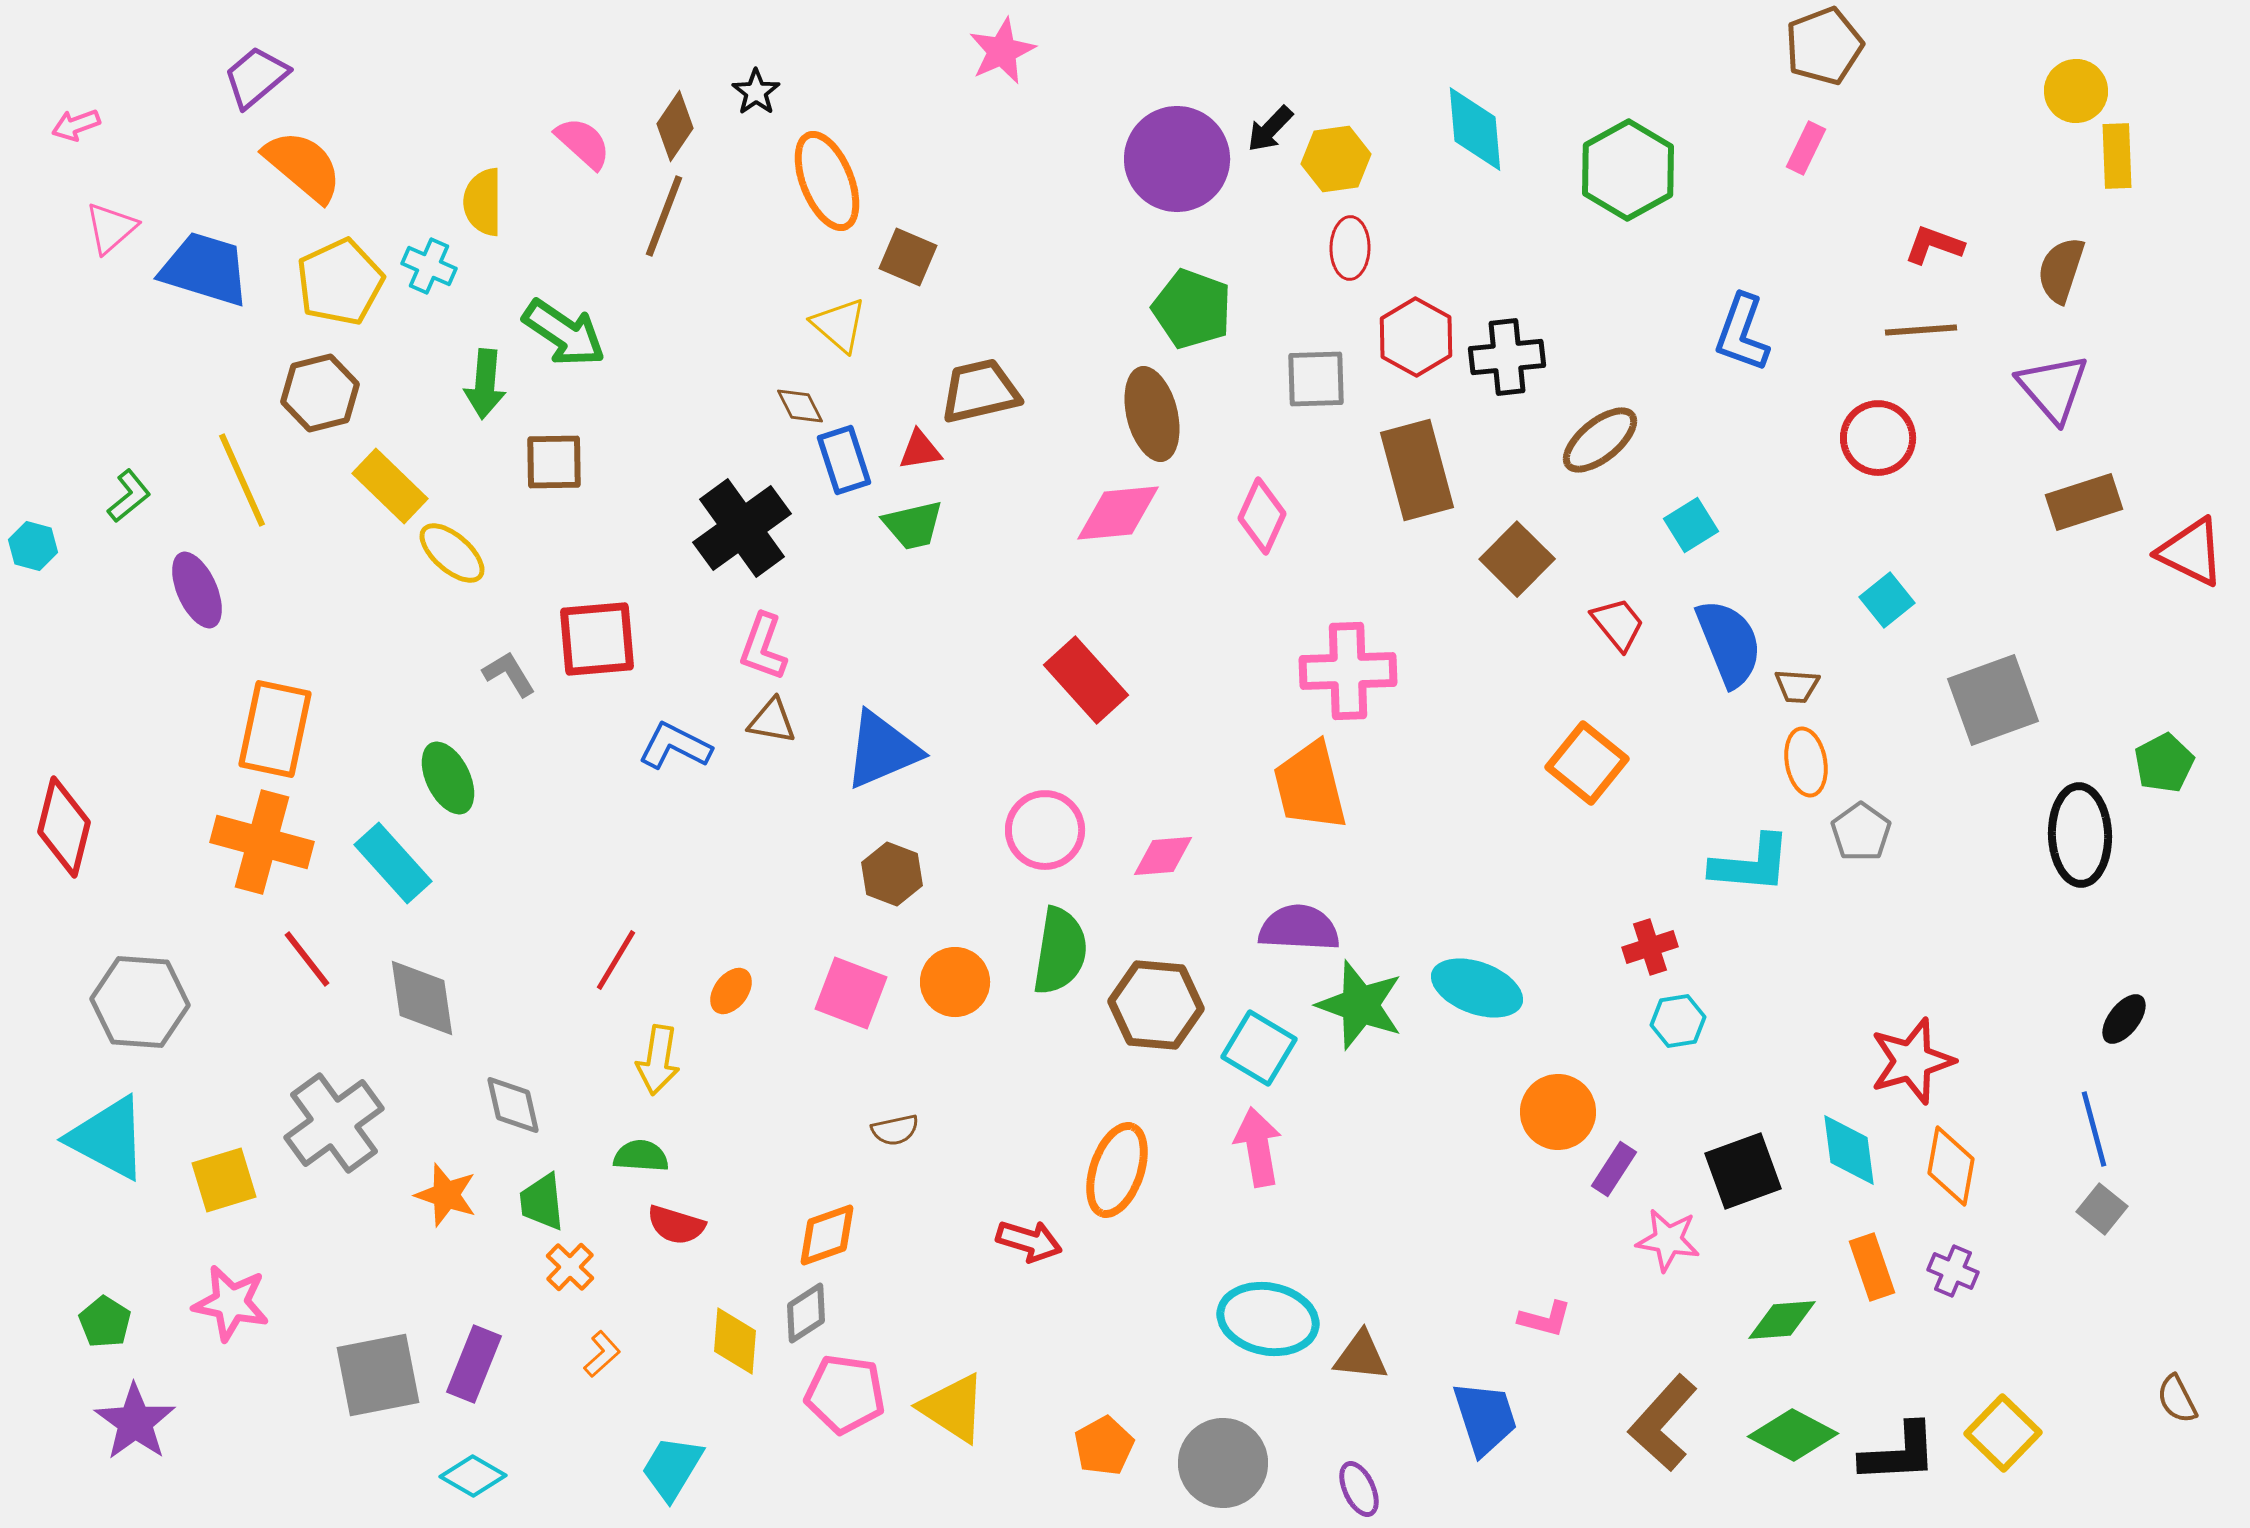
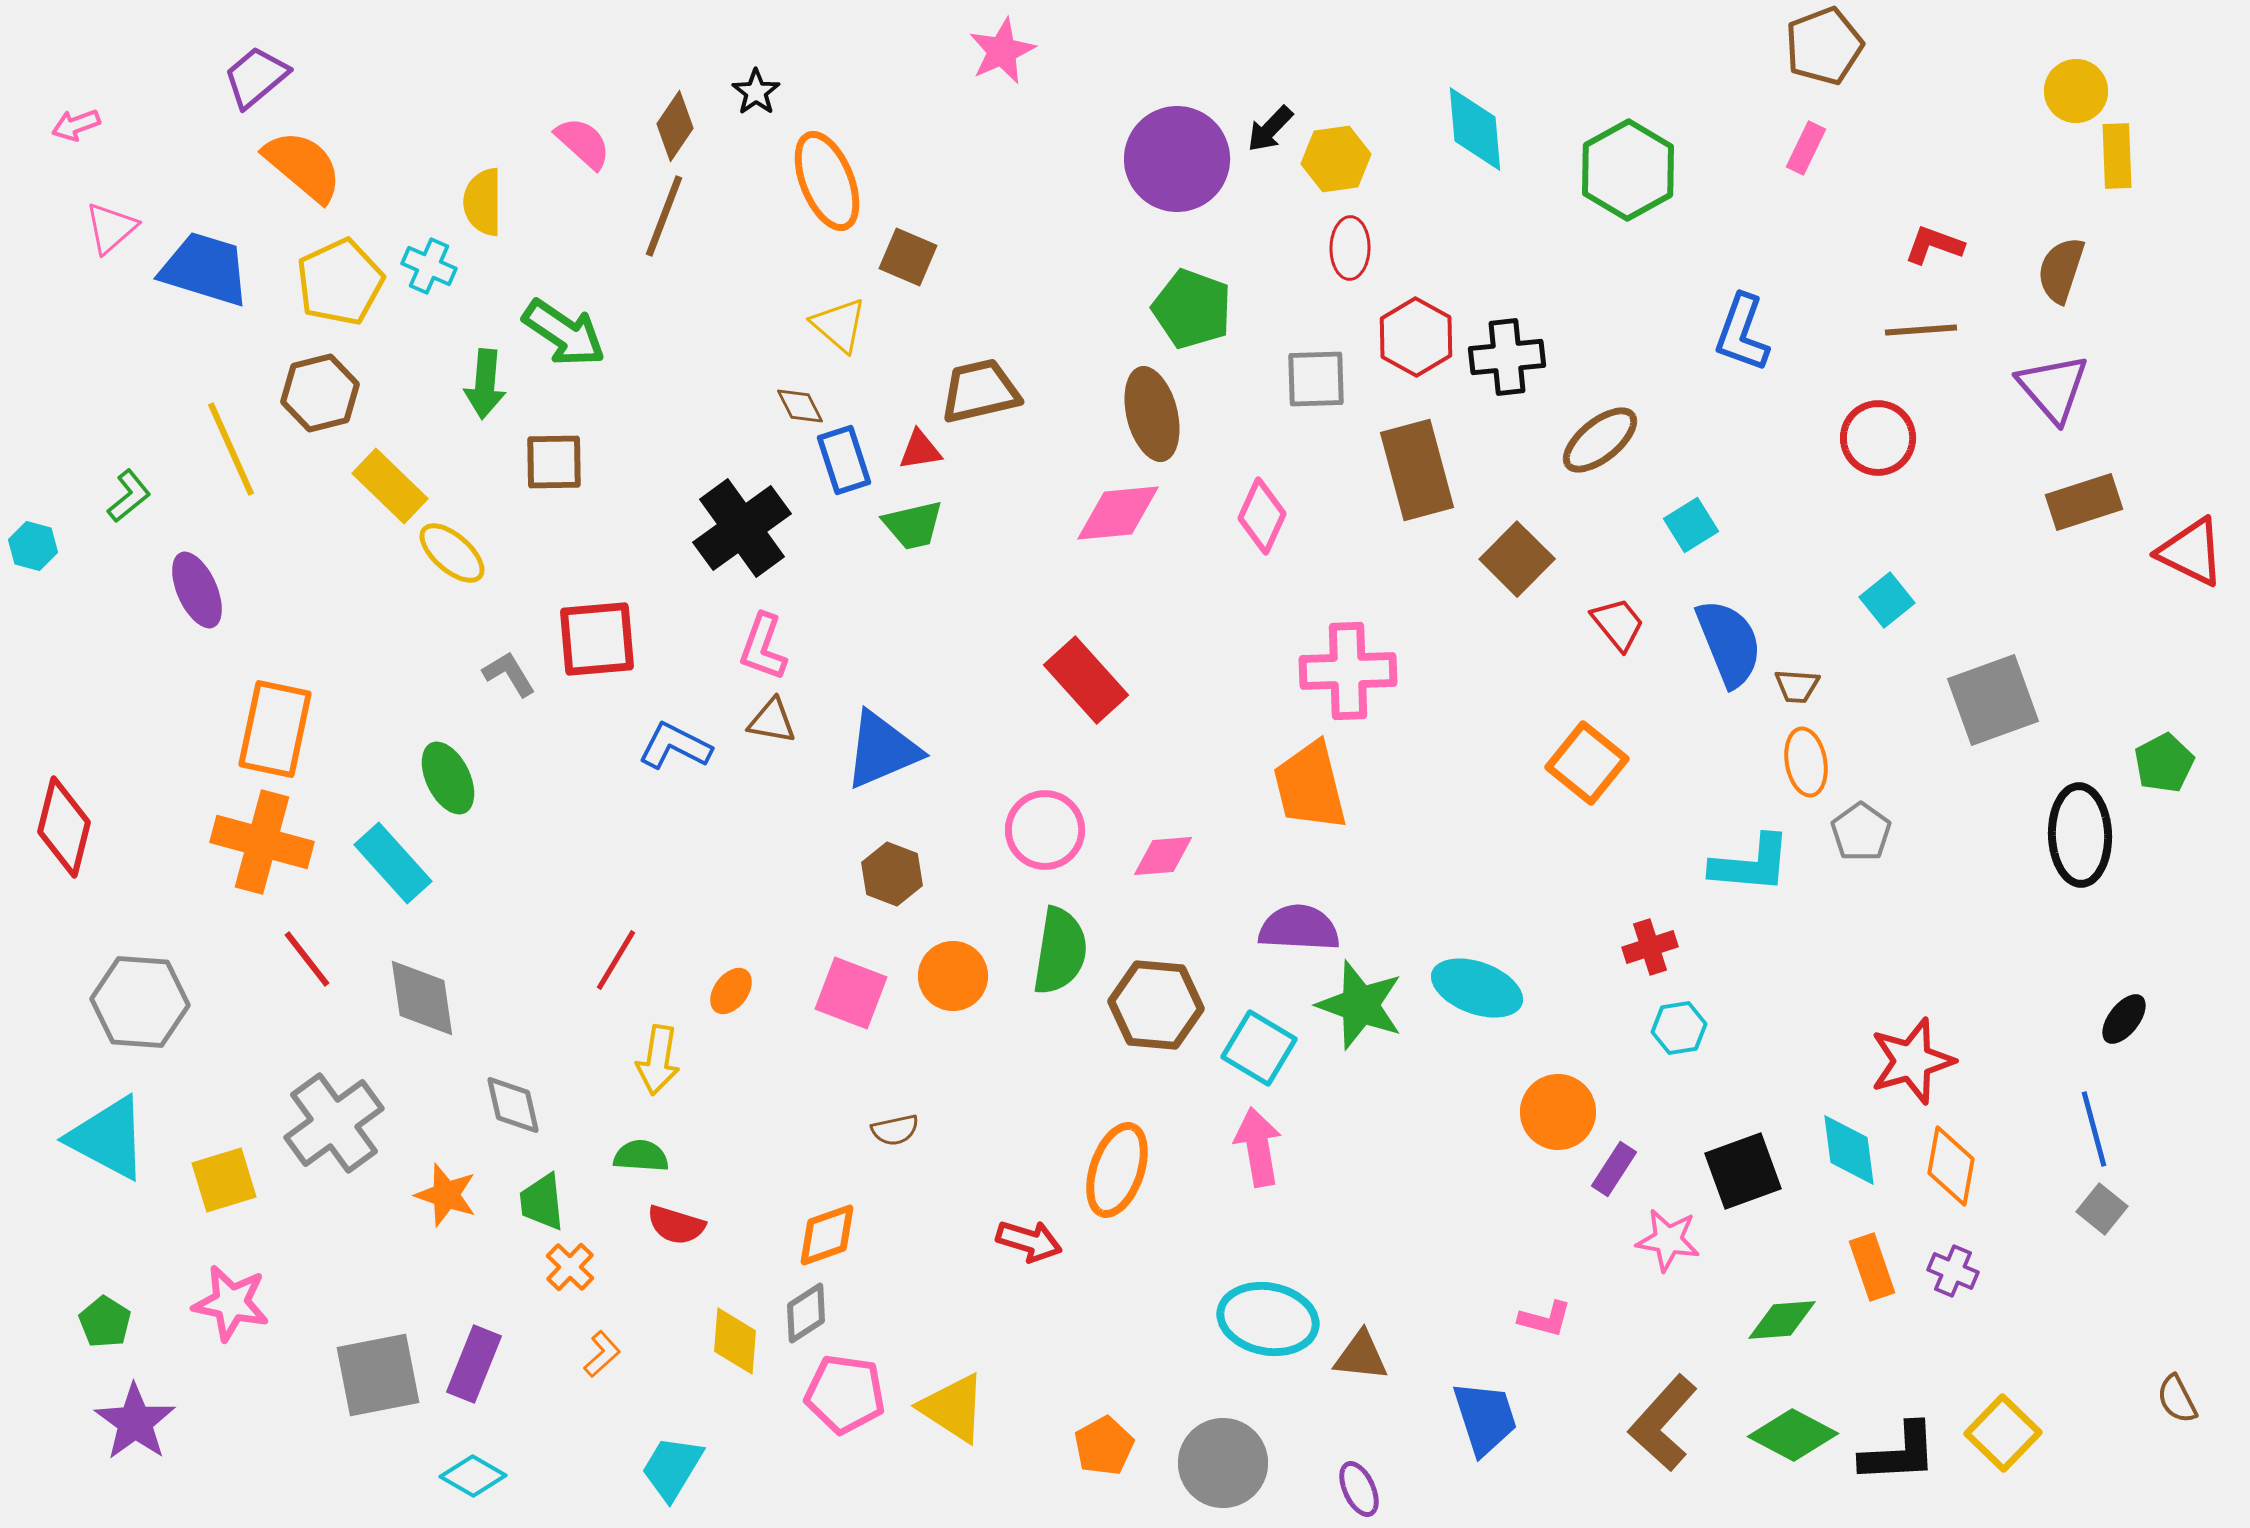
yellow line at (242, 480): moved 11 px left, 31 px up
orange circle at (955, 982): moved 2 px left, 6 px up
cyan hexagon at (1678, 1021): moved 1 px right, 7 px down
